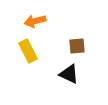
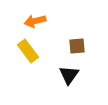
yellow rectangle: rotated 10 degrees counterclockwise
black triangle: moved 1 px down; rotated 40 degrees clockwise
